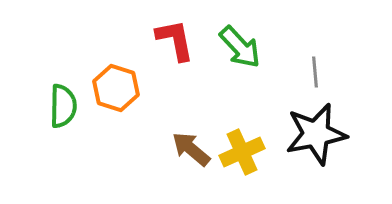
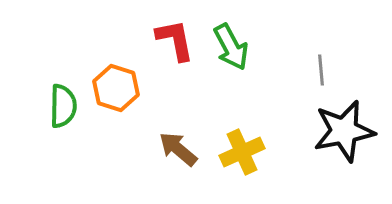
green arrow: moved 9 px left; rotated 15 degrees clockwise
gray line: moved 6 px right, 2 px up
black star: moved 28 px right, 3 px up
brown arrow: moved 13 px left
